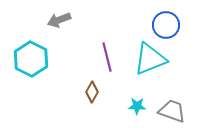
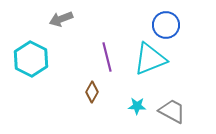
gray arrow: moved 2 px right, 1 px up
gray trapezoid: rotated 8 degrees clockwise
